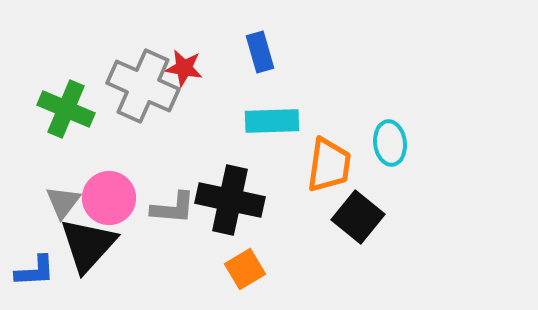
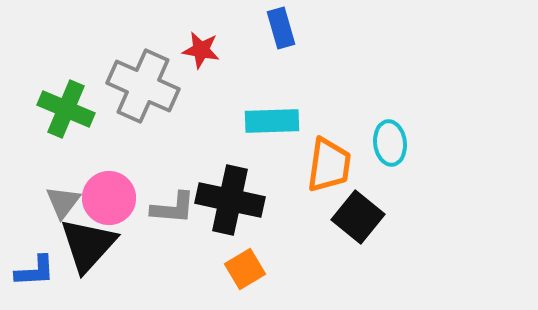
blue rectangle: moved 21 px right, 24 px up
red star: moved 17 px right, 18 px up
